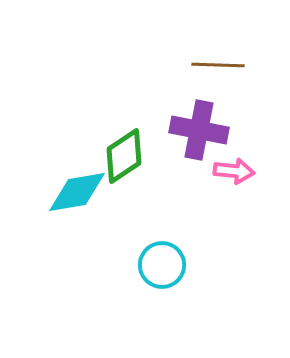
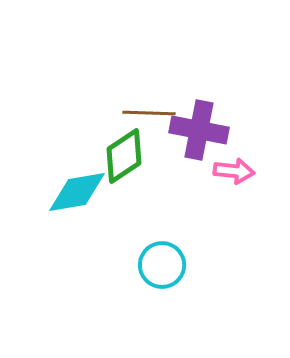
brown line: moved 69 px left, 48 px down
